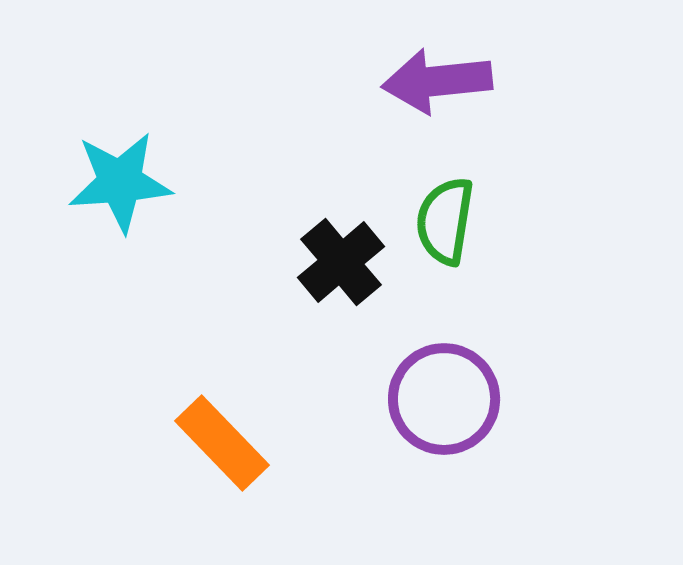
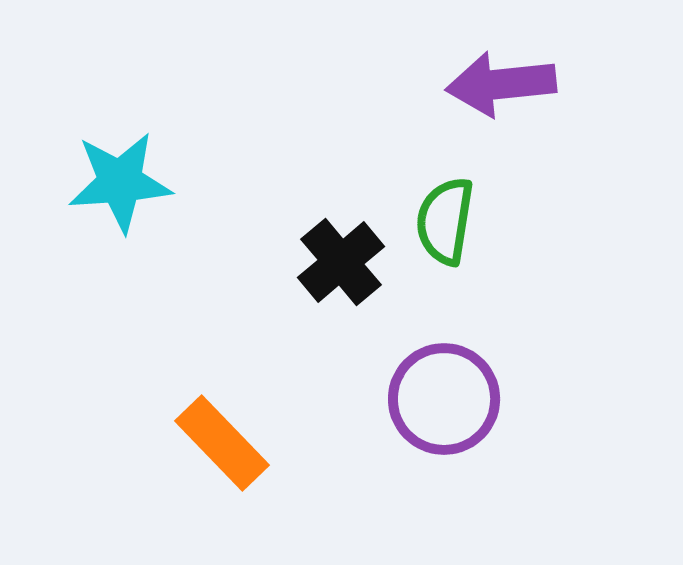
purple arrow: moved 64 px right, 3 px down
